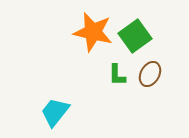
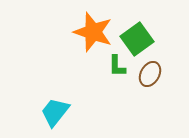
orange star: rotated 6 degrees clockwise
green square: moved 2 px right, 3 px down
green L-shape: moved 9 px up
